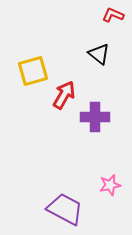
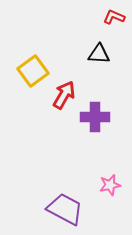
red L-shape: moved 1 px right, 2 px down
black triangle: rotated 35 degrees counterclockwise
yellow square: rotated 20 degrees counterclockwise
